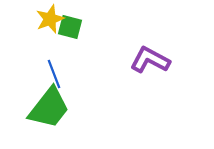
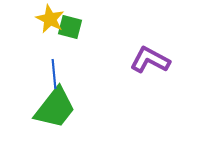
yellow star: rotated 24 degrees counterclockwise
blue line: rotated 16 degrees clockwise
green trapezoid: moved 6 px right
